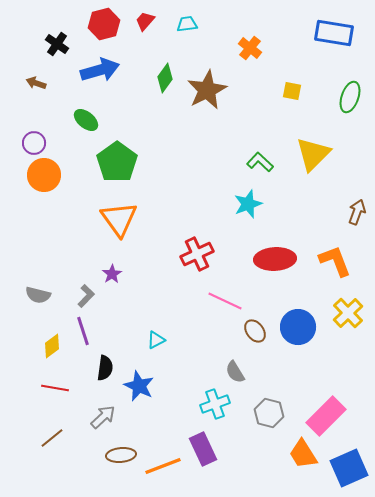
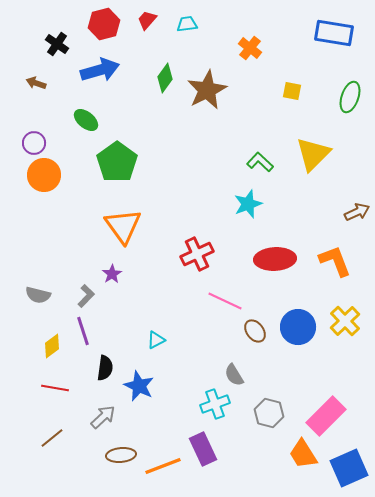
red trapezoid at (145, 21): moved 2 px right, 1 px up
brown arrow at (357, 212): rotated 45 degrees clockwise
orange triangle at (119, 219): moved 4 px right, 7 px down
yellow cross at (348, 313): moved 3 px left, 8 px down
gray semicircle at (235, 372): moved 1 px left, 3 px down
